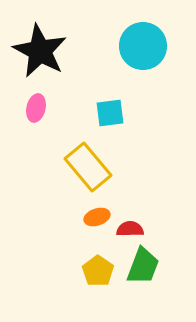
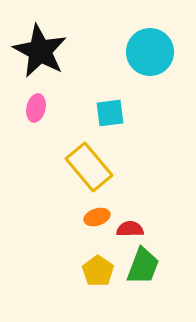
cyan circle: moved 7 px right, 6 px down
yellow rectangle: moved 1 px right
